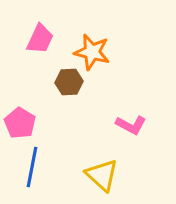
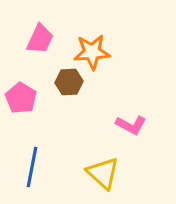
orange star: rotated 18 degrees counterclockwise
pink pentagon: moved 1 px right, 25 px up
yellow triangle: moved 1 px right, 2 px up
